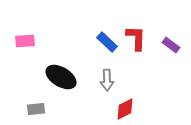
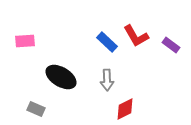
red L-shape: moved 2 px up; rotated 148 degrees clockwise
gray rectangle: rotated 30 degrees clockwise
